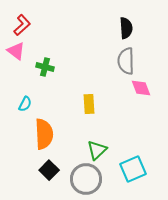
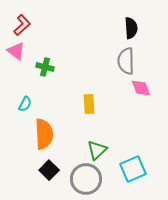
black semicircle: moved 5 px right
